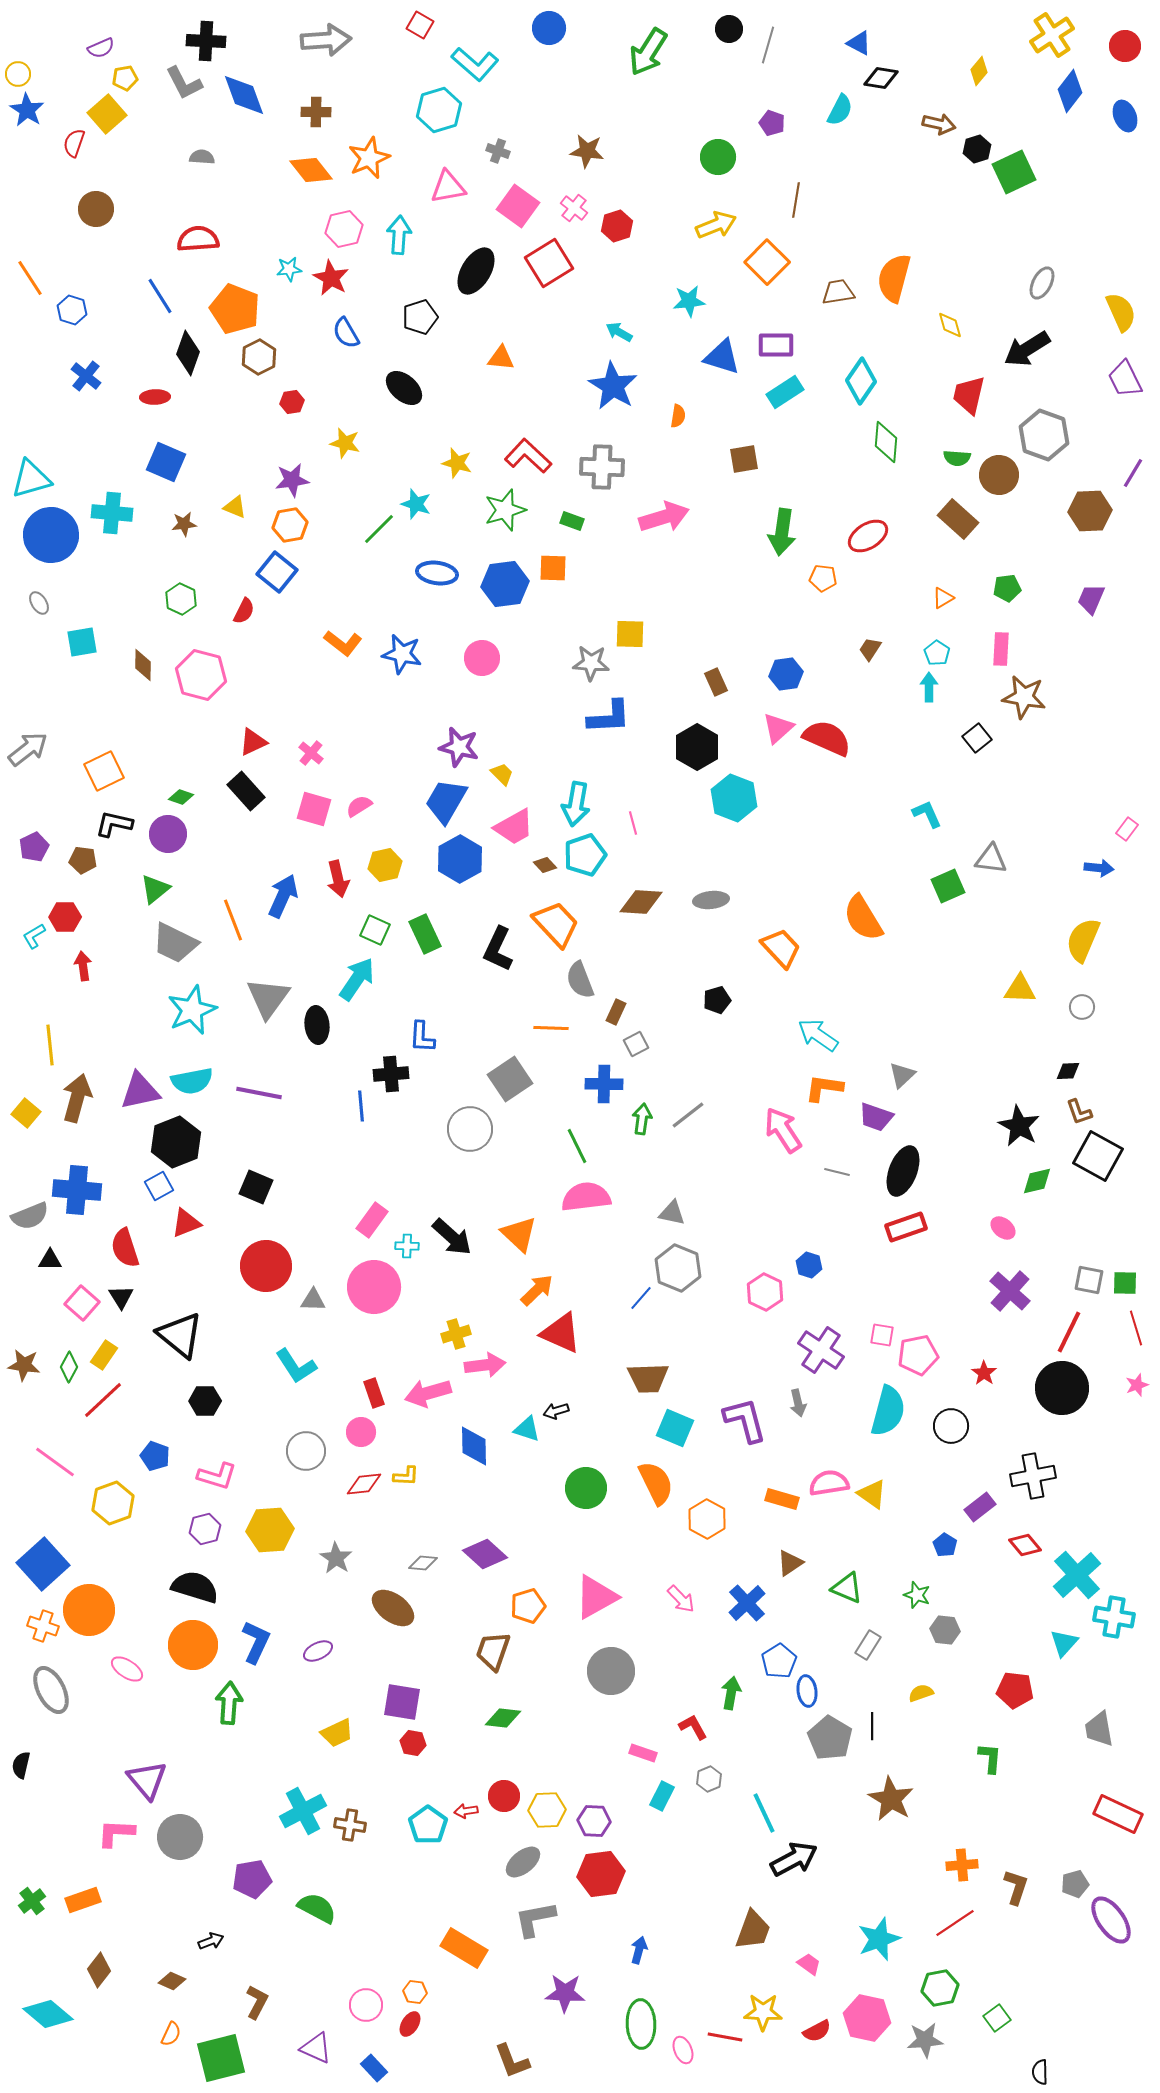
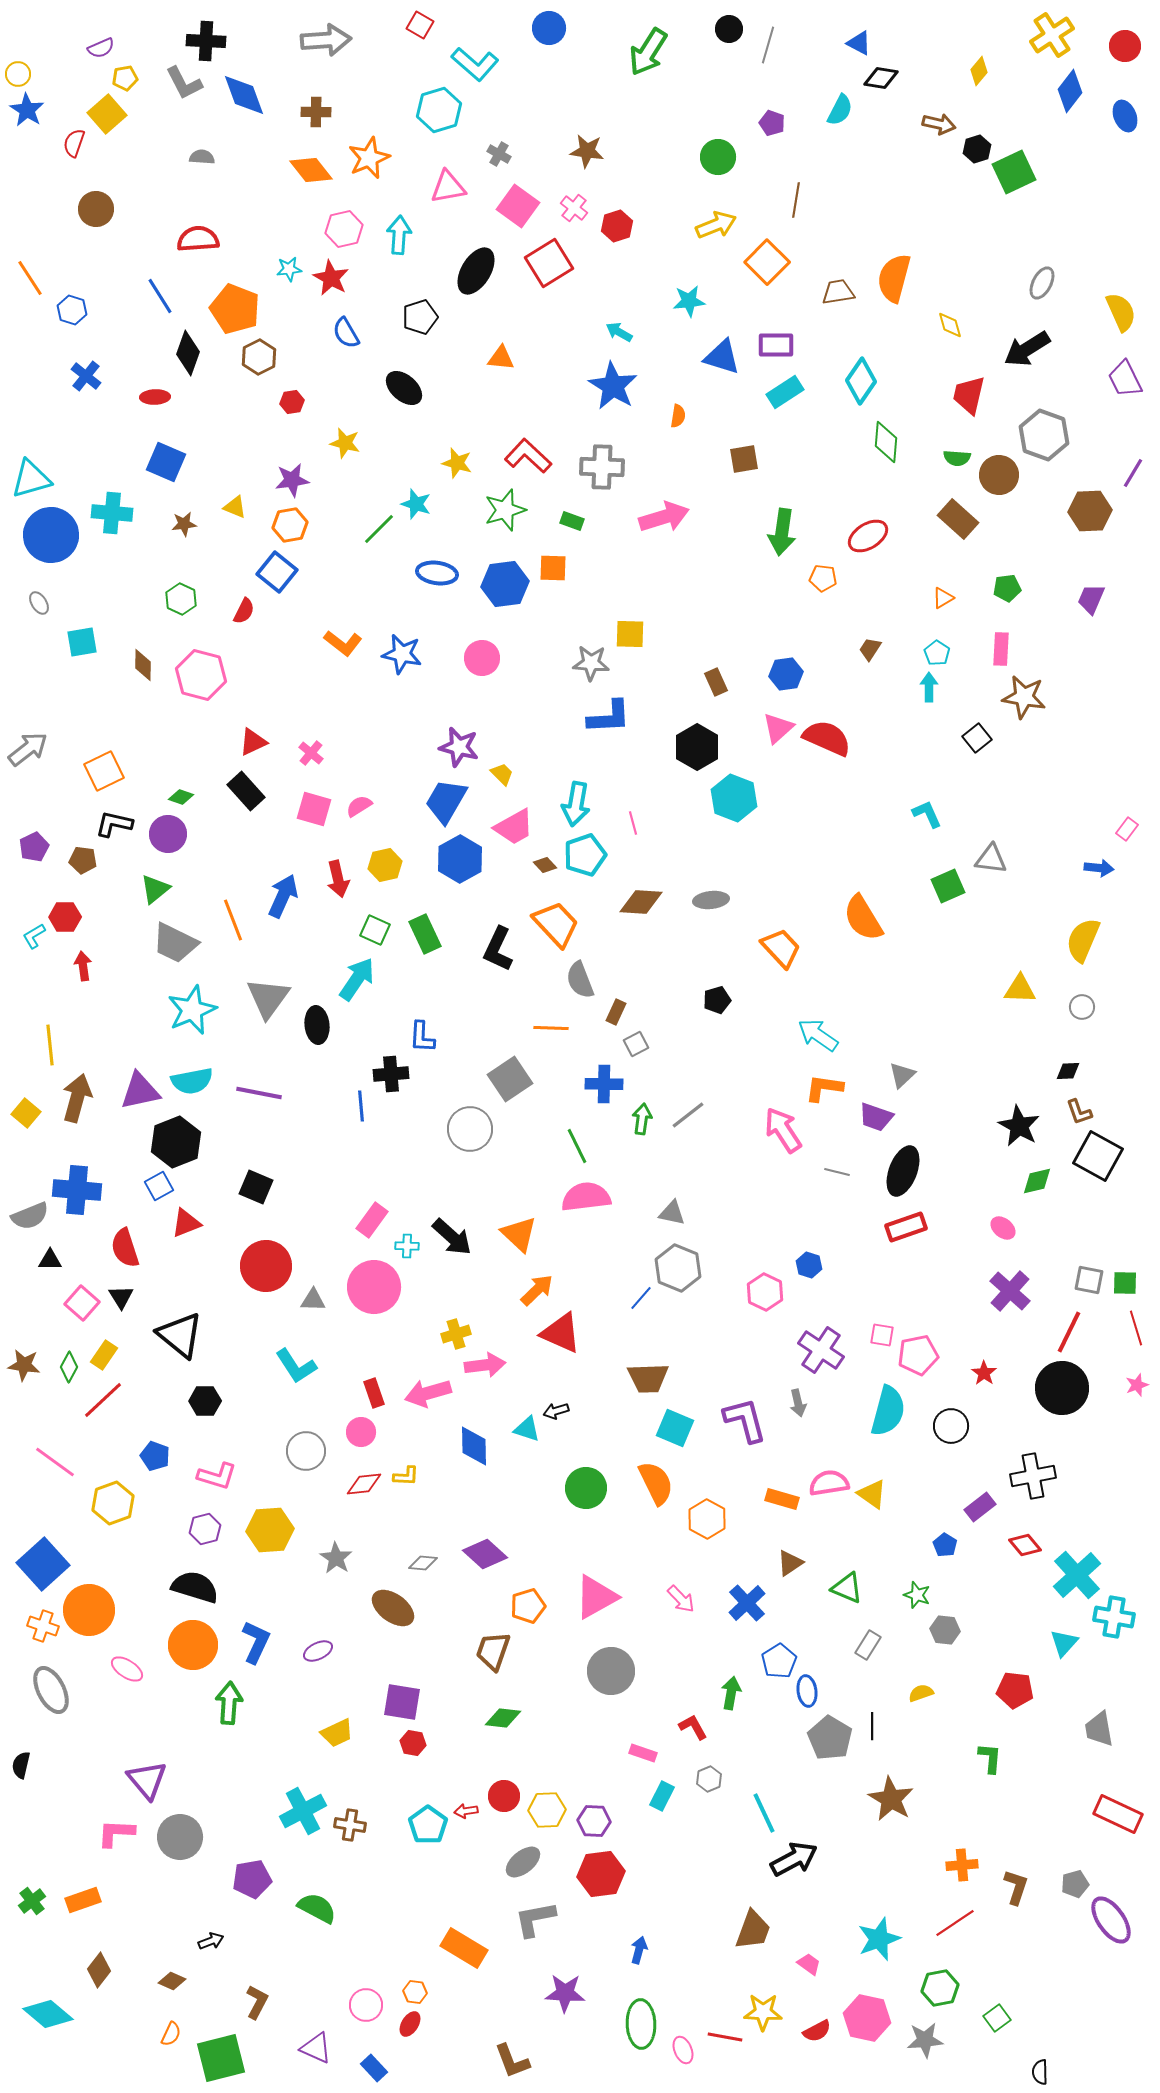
gray cross at (498, 151): moved 1 px right, 3 px down; rotated 10 degrees clockwise
